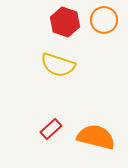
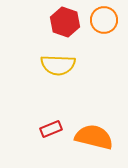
yellow semicircle: rotated 16 degrees counterclockwise
red rectangle: rotated 20 degrees clockwise
orange semicircle: moved 2 px left
